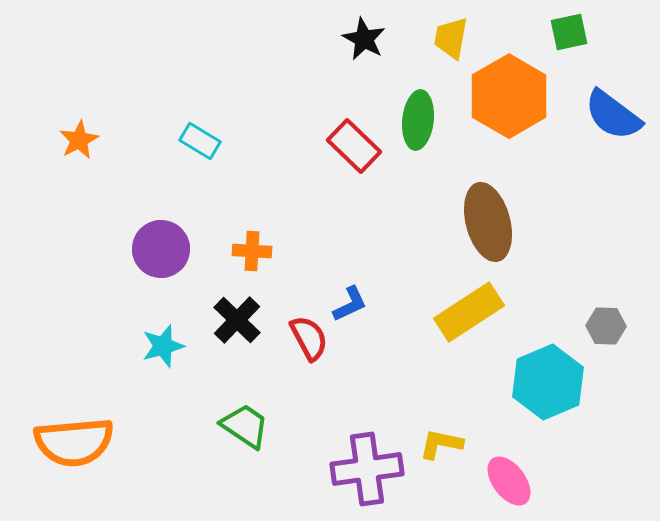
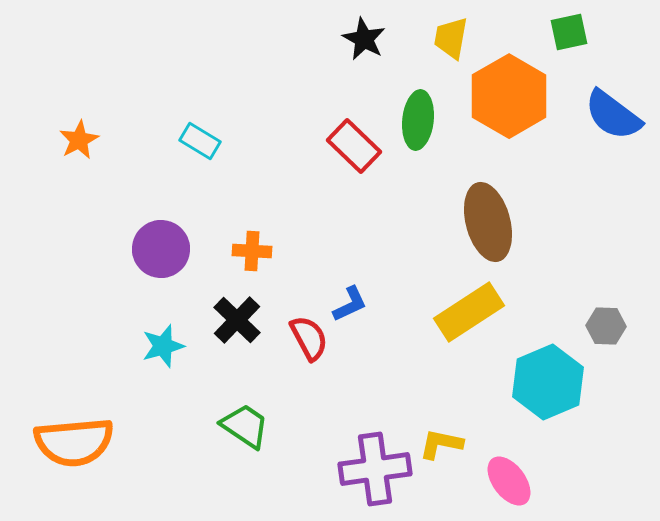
purple cross: moved 8 px right
